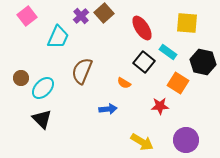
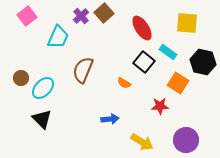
brown semicircle: moved 1 px right, 1 px up
blue arrow: moved 2 px right, 10 px down
